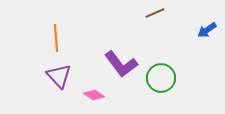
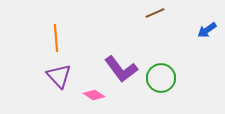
purple L-shape: moved 5 px down
